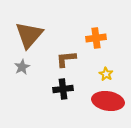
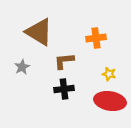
brown triangle: moved 10 px right, 3 px up; rotated 40 degrees counterclockwise
brown L-shape: moved 2 px left, 2 px down
yellow star: moved 3 px right; rotated 16 degrees counterclockwise
black cross: moved 1 px right
red ellipse: moved 2 px right
